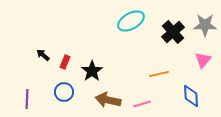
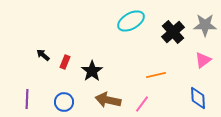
pink triangle: rotated 12 degrees clockwise
orange line: moved 3 px left, 1 px down
blue circle: moved 10 px down
blue diamond: moved 7 px right, 2 px down
pink line: rotated 36 degrees counterclockwise
